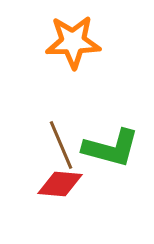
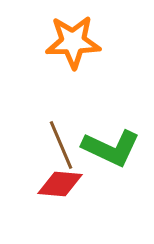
green L-shape: rotated 10 degrees clockwise
